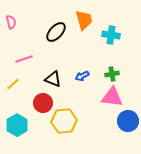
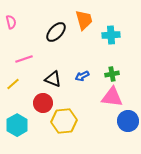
cyan cross: rotated 12 degrees counterclockwise
